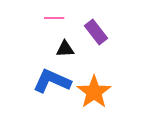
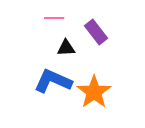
black triangle: moved 1 px right, 1 px up
blue L-shape: moved 1 px right
